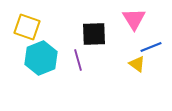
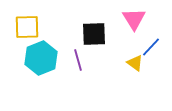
yellow square: rotated 20 degrees counterclockwise
blue line: rotated 25 degrees counterclockwise
yellow triangle: moved 2 px left, 1 px up
